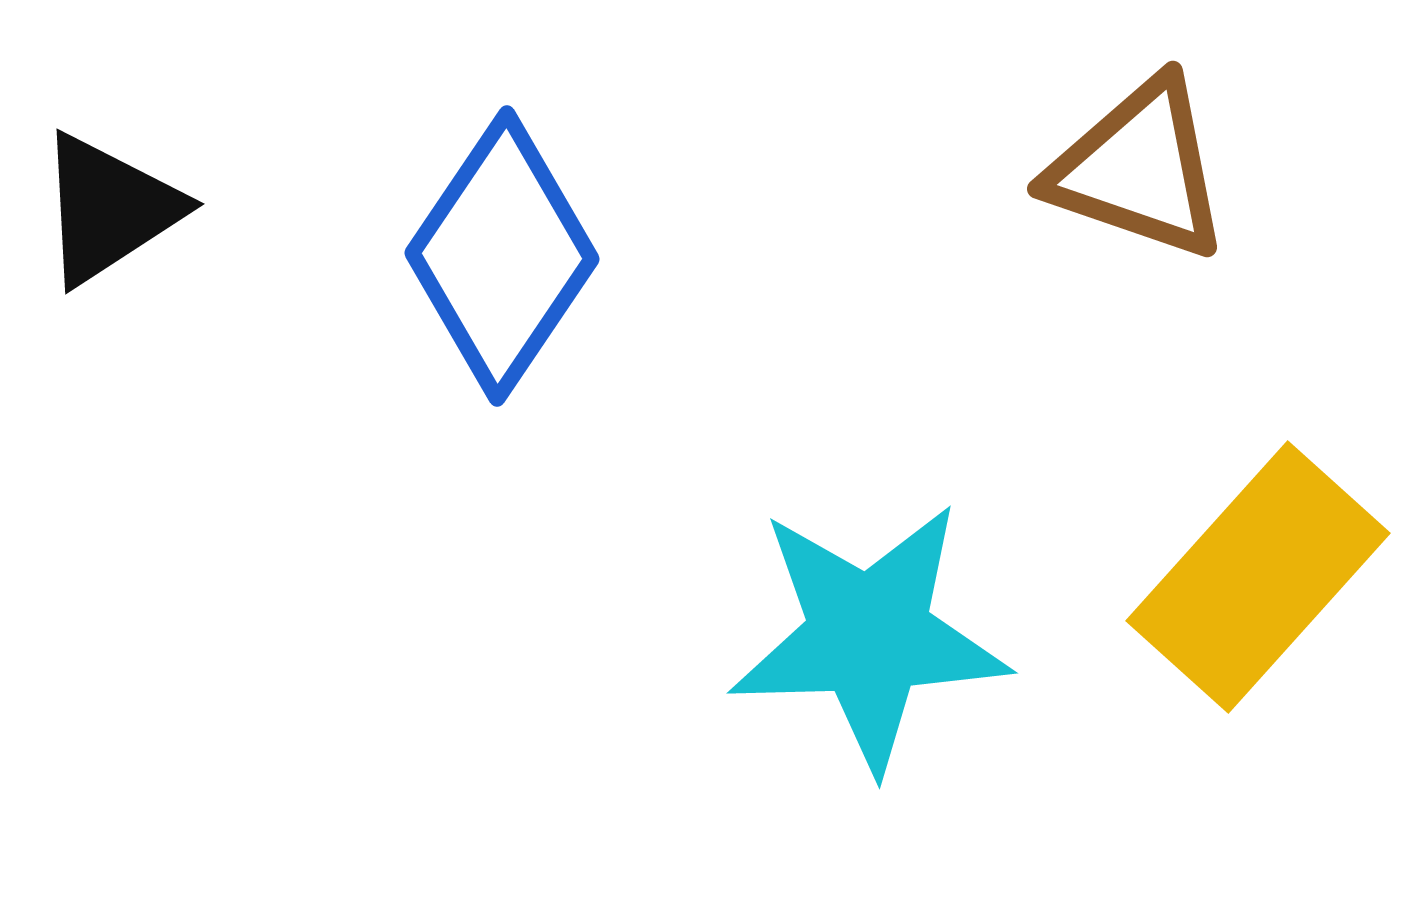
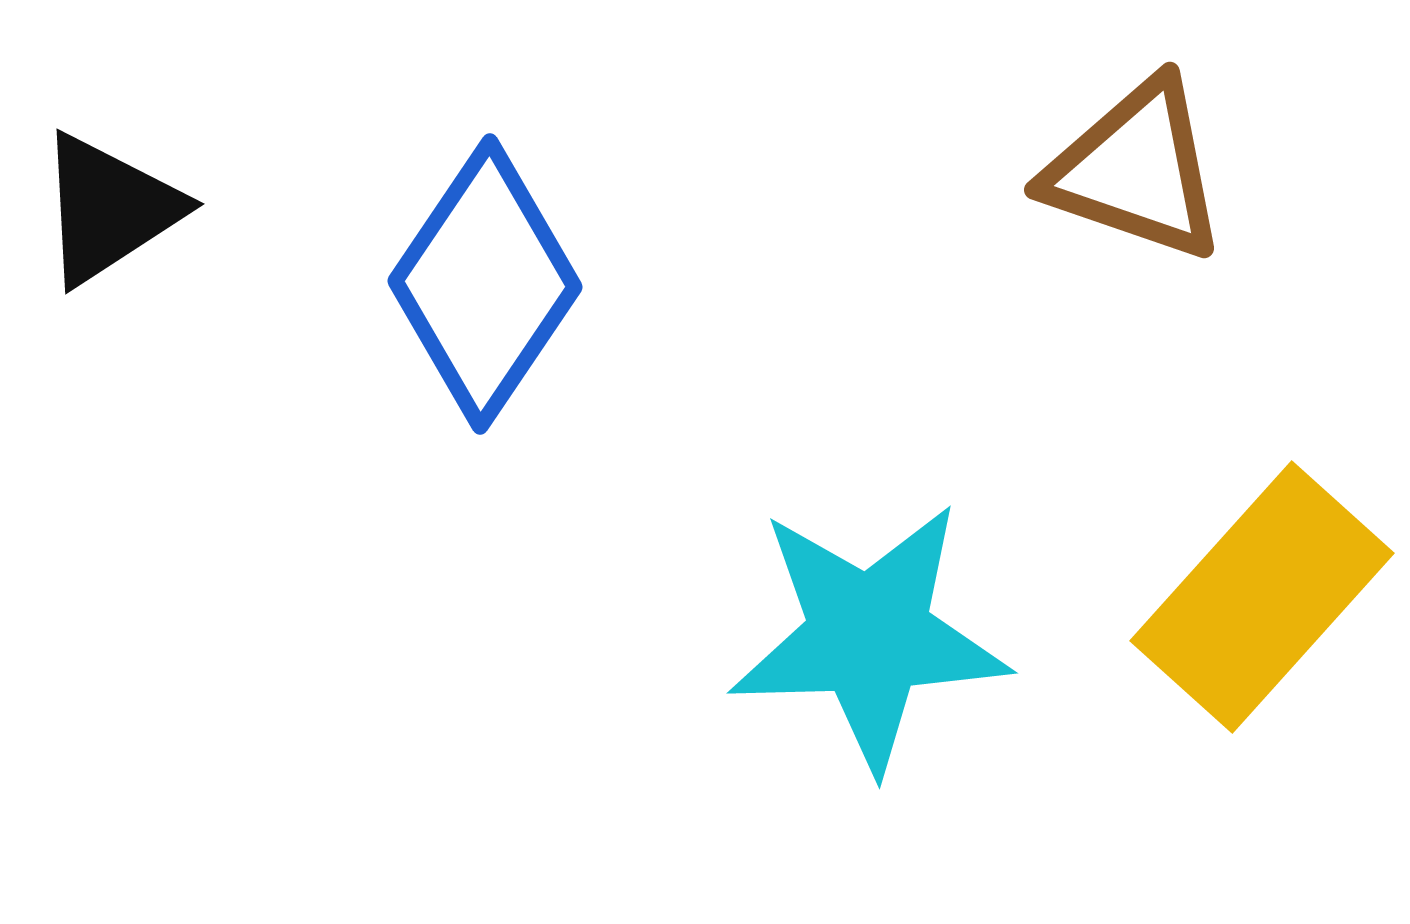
brown triangle: moved 3 px left, 1 px down
blue diamond: moved 17 px left, 28 px down
yellow rectangle: moved 4 px right, 20 px down
